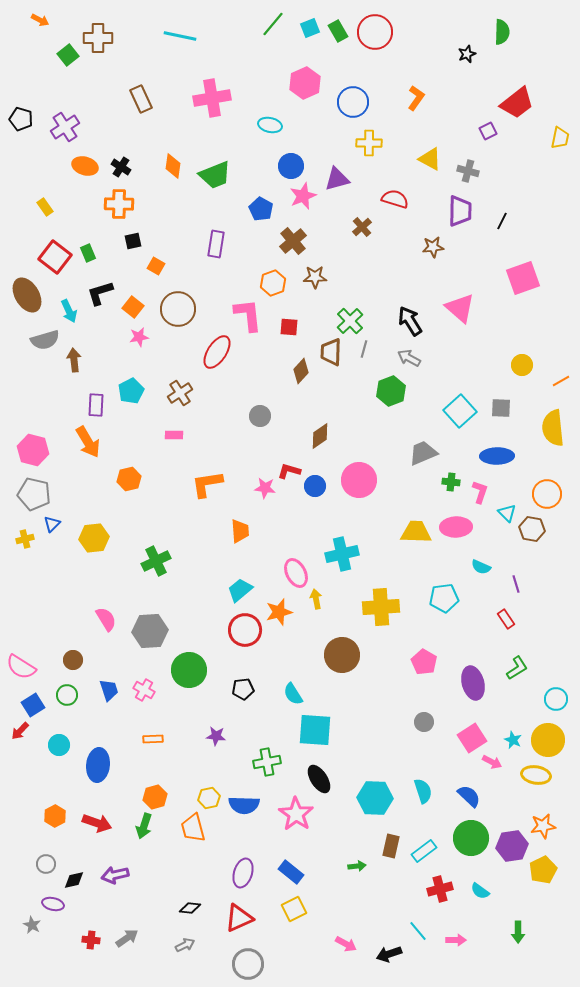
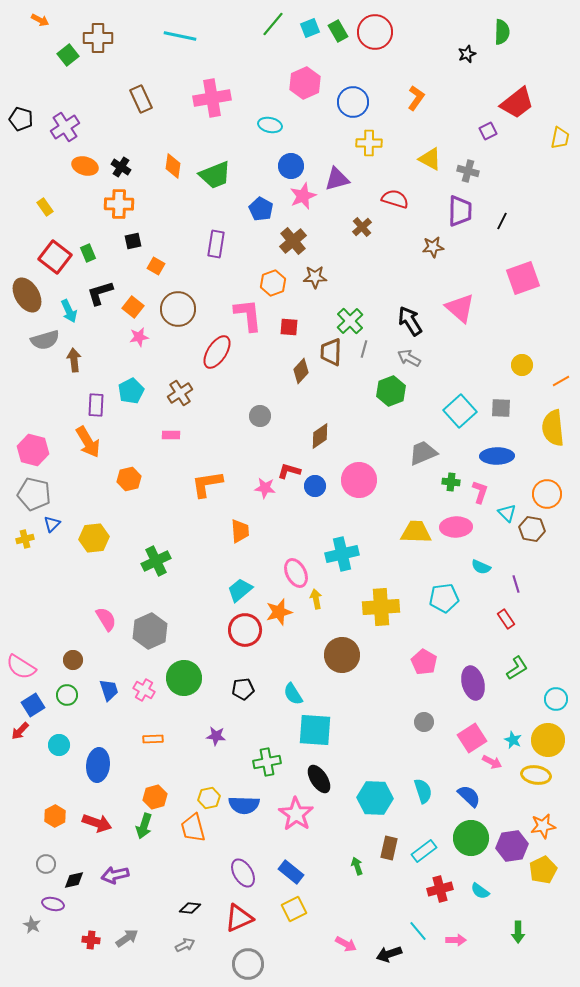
pink rectangle at (174, 435): moved 3 px left
gray hexagon at (150, 631): rotated 20 degrees counterclockwise
green circle at (189, 670): moved 5 px left, 8 px down
brown rectangle at (391, 846): moved 2 px left, 2 px down
green arrow at (357, 866): rotated 102 degrees counterclockwise
purple ellipse at (243, 873): rotated 48 degrees counterclockwise
